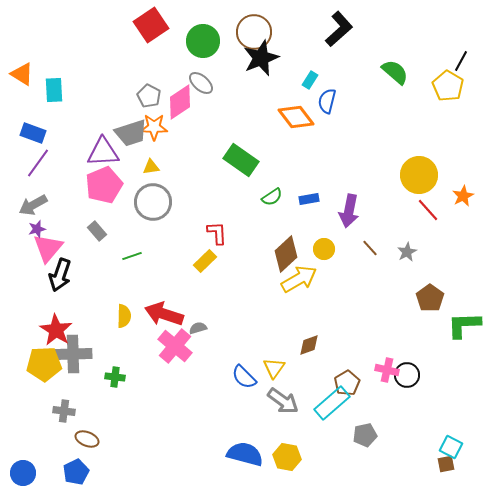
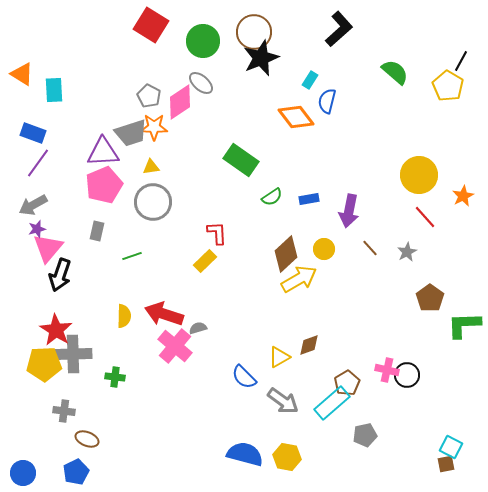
red square at (151, 25): rotated 24 degrees counterclockwise
red line at (428, 210): moved 3 px left, 7 px down
gray rectangle at (97, 231): rotated 54 degrees clockwise
yellow triangle at (274, 368): moved 5 px right, 11 px up; rotated 25 degrees clockwise
